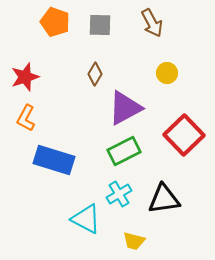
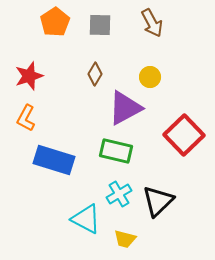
orange pentagon: rotated 20 degrees clockwise
yellow circle: moved 17 px left, 4 px down
red star: moved 4 px right, 1 px up
green rectangle: moved 8 px left; rotated 40 degrees clockwise
black triangle: moved 6 px left, 2 px down; rotated 36 degrees counterclockwise
yellow trapezoid: moved 9 px left, 2 px up
